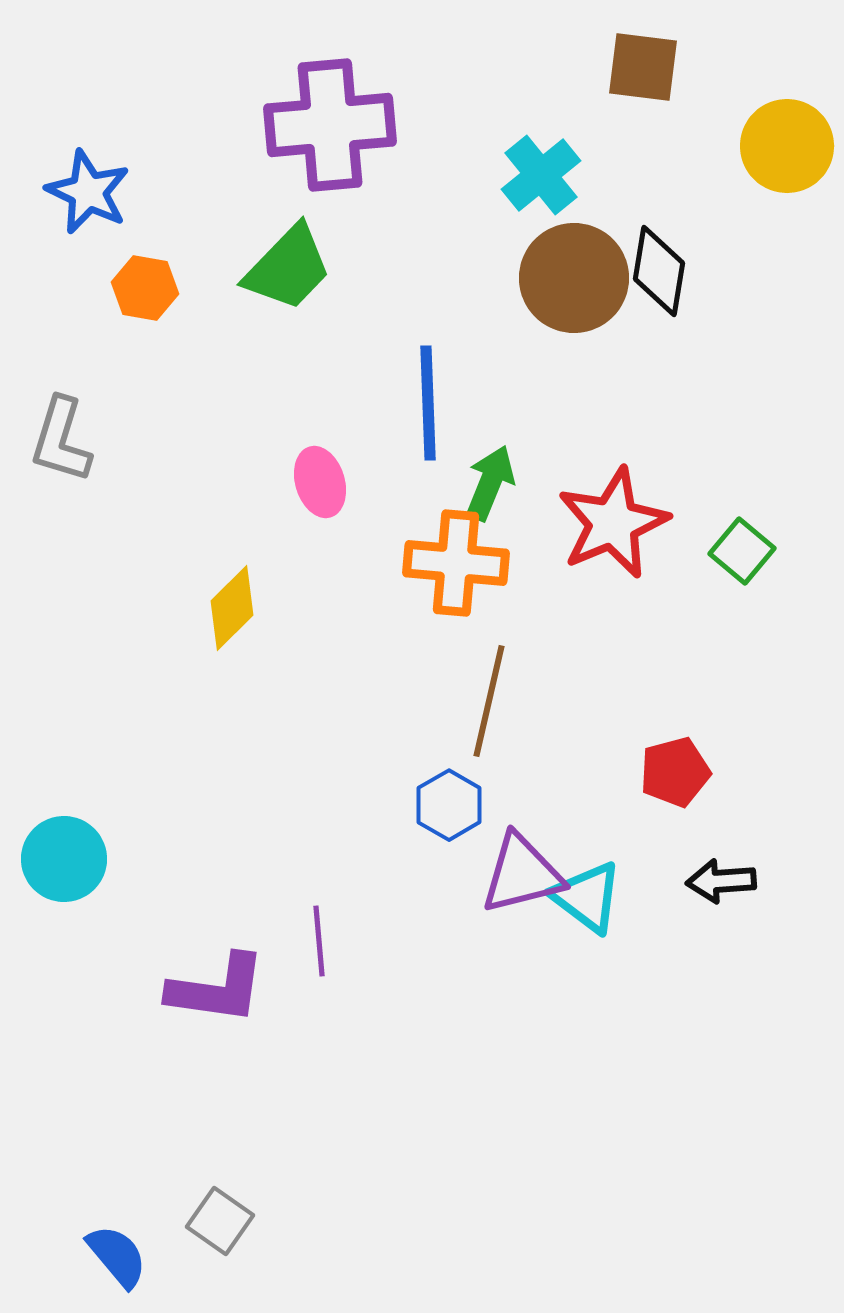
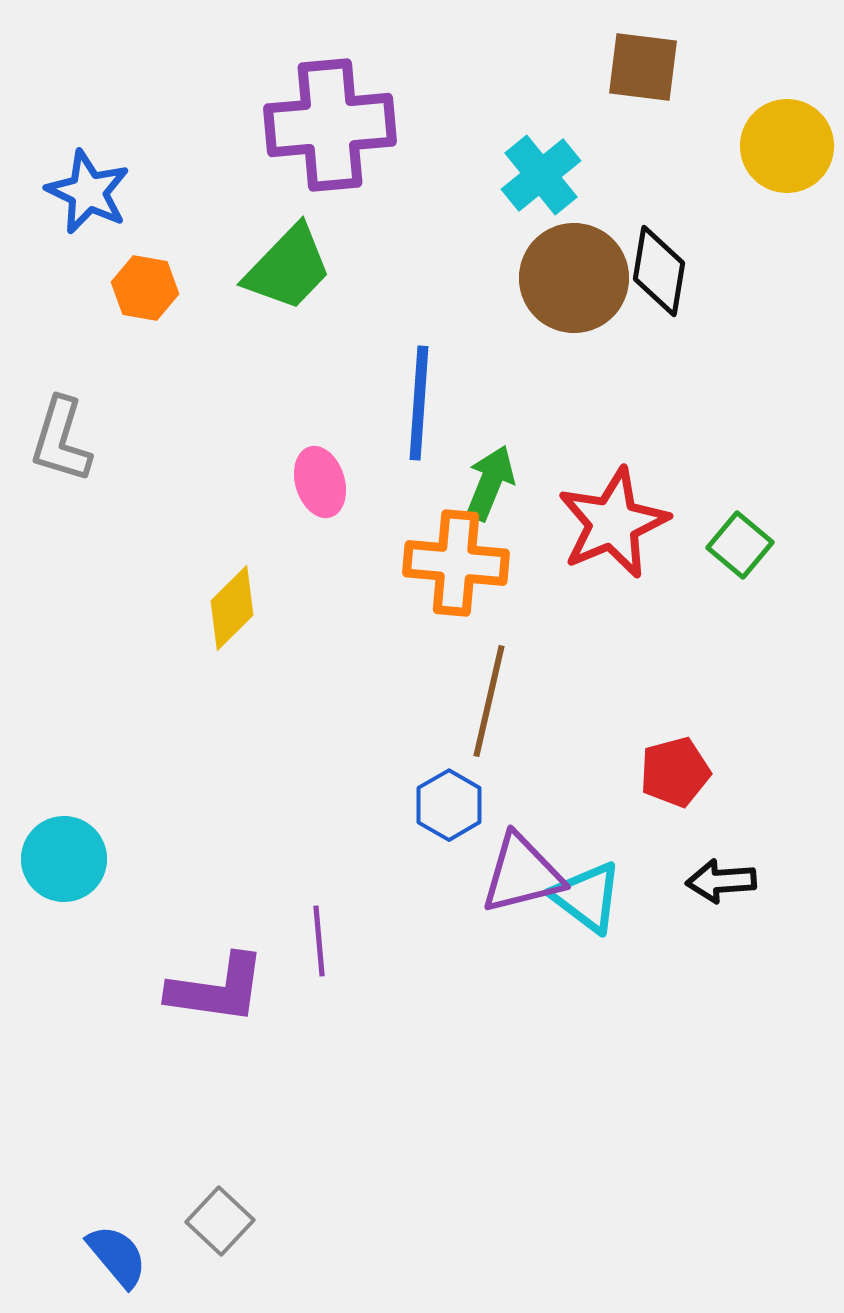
blue line: moved 9 px left; rotated 6 degrees clockwise
green square: moved 2 px left, 6 px up
gray square: rotated 8 degrees clockwise
